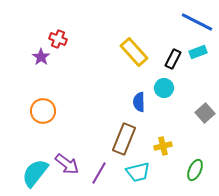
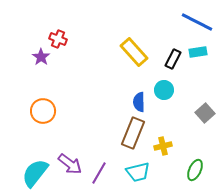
cyan rectangle: rotated 12 degrees clockwise
cyan circle: moved 2 px down
brown rectangle: moved 9 px right, 6 px up
purple arrow: moved 3 px right
